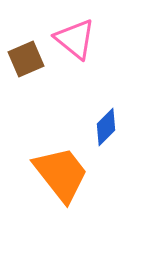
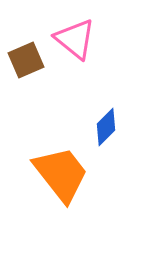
brown square: moved 1 px down
